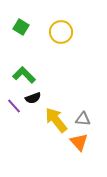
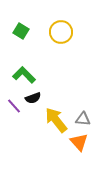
green square: moved 4 px down
